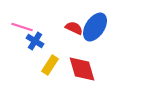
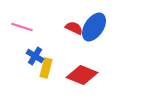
blue ellipse: moved 1 px left
blue cross: moved 15 px down
yellow rectangle: moved 4 px left, 3 px down; rotated 18 degrees counterclockwise
red diamond: moved 6 px down; rotated 52 degrees counterclockwise
